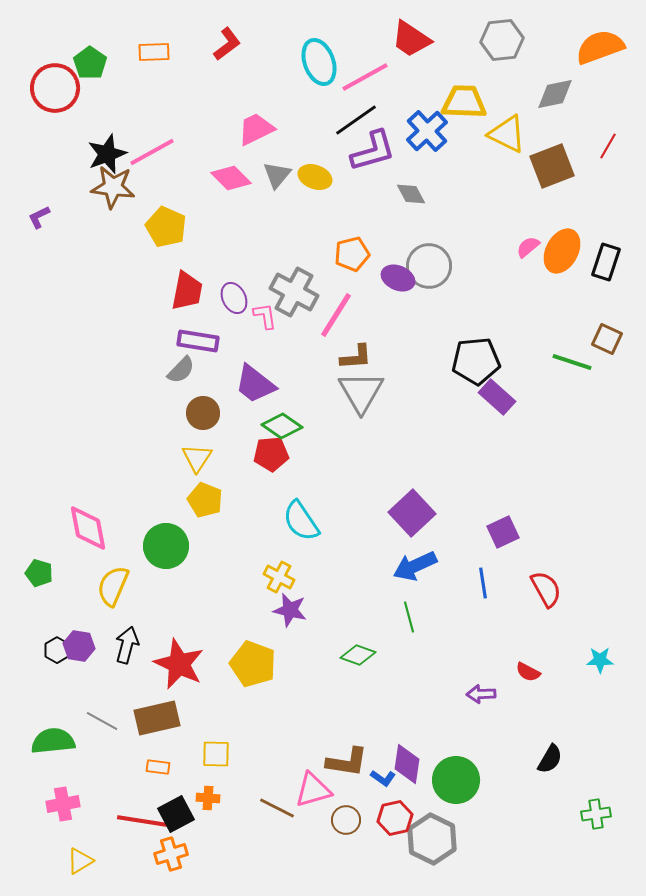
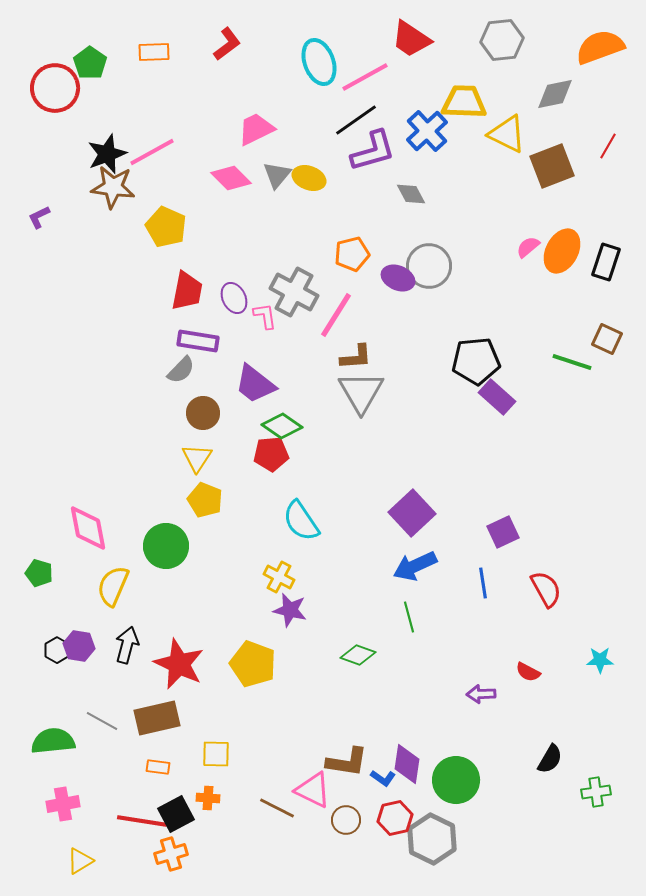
yellow ellipse at (315, 177): moved 6 px left, 1 px down
pink triangle at (313, 790): rotated 42 degrees clockwise
green cross at (596, 814): moved 22 px up
